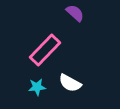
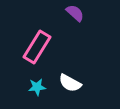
pink rectangle: moved 8 px left, 3 px up; rotated 12 degrees counterclockwise
